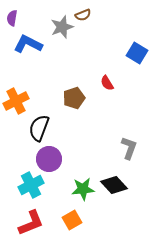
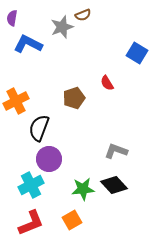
gray L-shape: moved 13 px left, 3 px down; rotated 90 degrees counterclockwise
